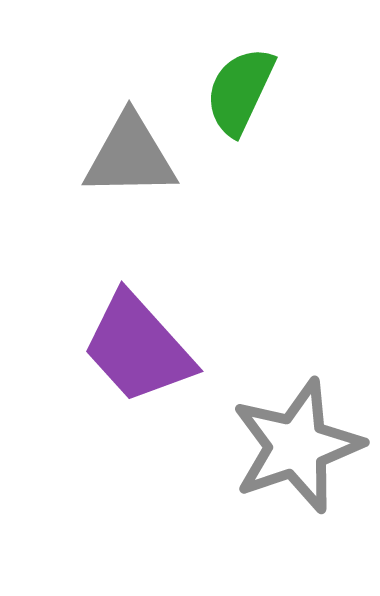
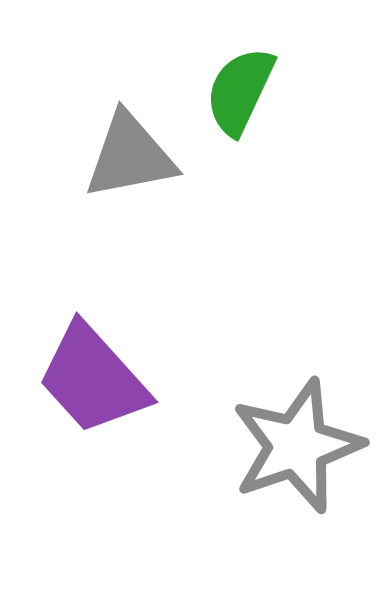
gray triangle: rotated 10 degrees counterclockwise
purple trapezoid: moved 45 px left, 31 px down
